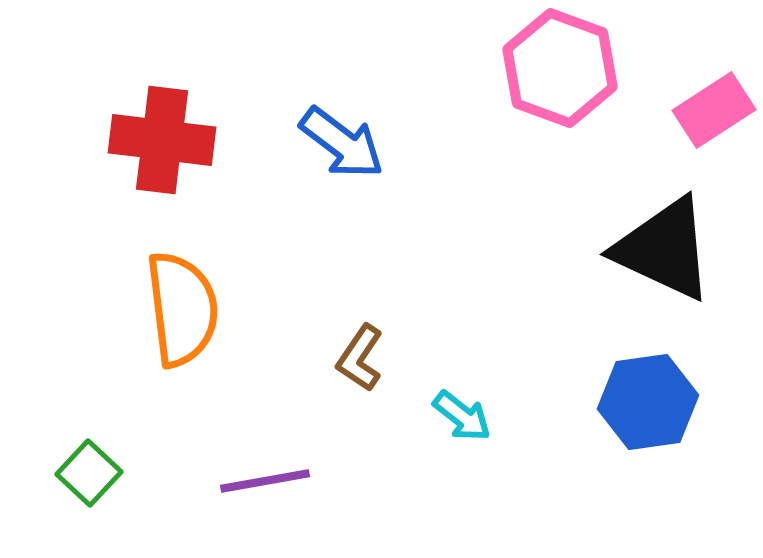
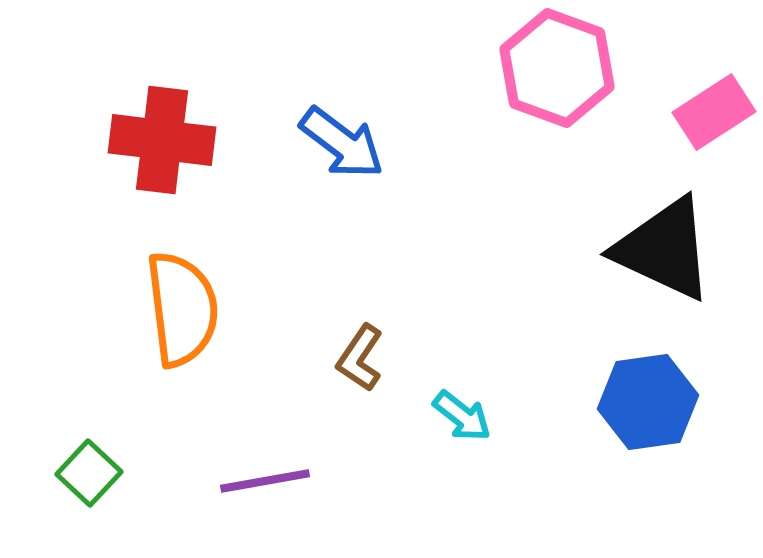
pink hexagon: moved 3 px left
pink rectangle: moved 2 px down
